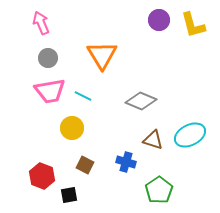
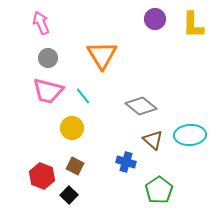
purple circle: moved 4 px left, 1 px up
yellow L-shape: rotated 16 degrees clockwise
pink trapezoid: moved 2 px left; rotated 24 degrees clockwise
cyan line: rotated 24 degrees clockwise
gray diamond: moved 5 px down; rotated 16 degrees clockwise
cyan ellipse: rotated 24 degrees clockwise
brown triangle: rotated 25 degrees clockwise
brown square: moved 10 px left, 1 px down
black square: rotated 36 degrees counterclockwise
